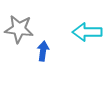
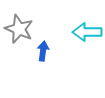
gray star: rotated 16 degrees clockwise
